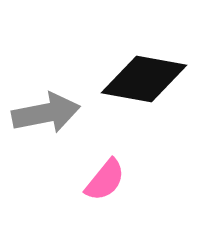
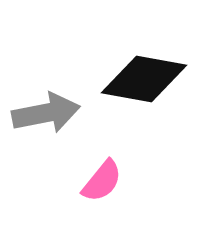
pink semicircle: moved 3 px left, 1 px down
